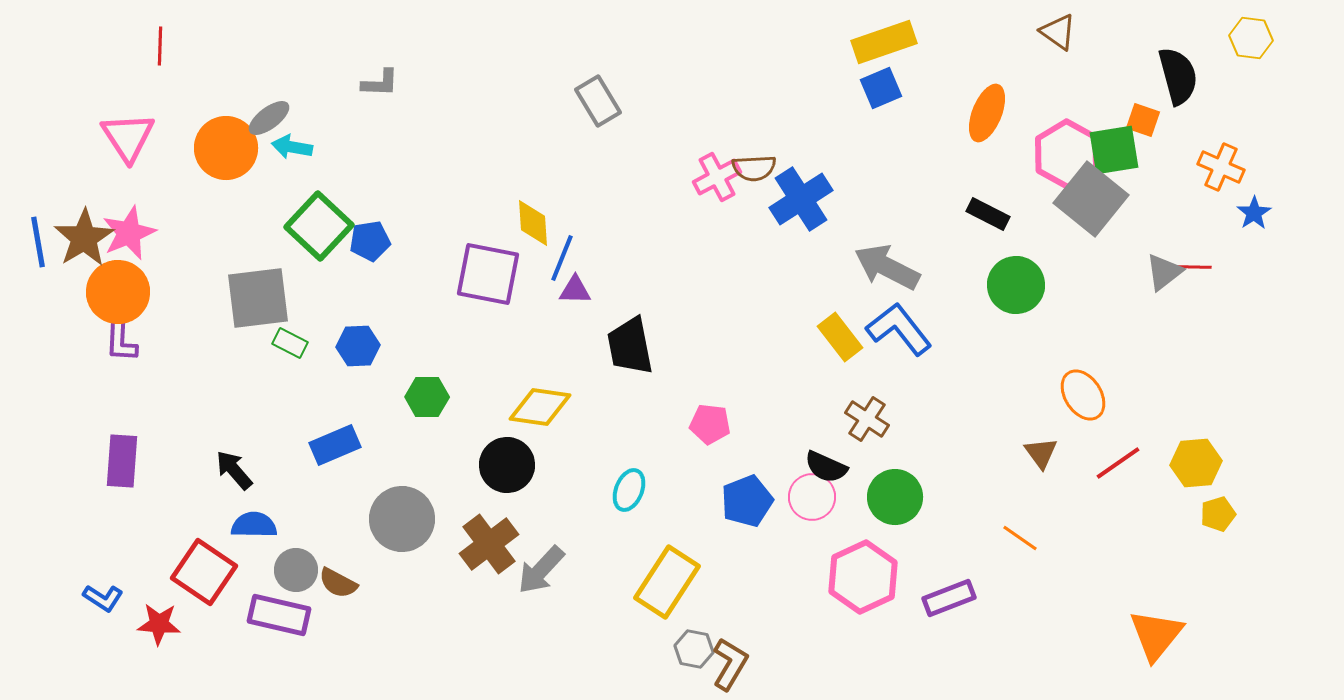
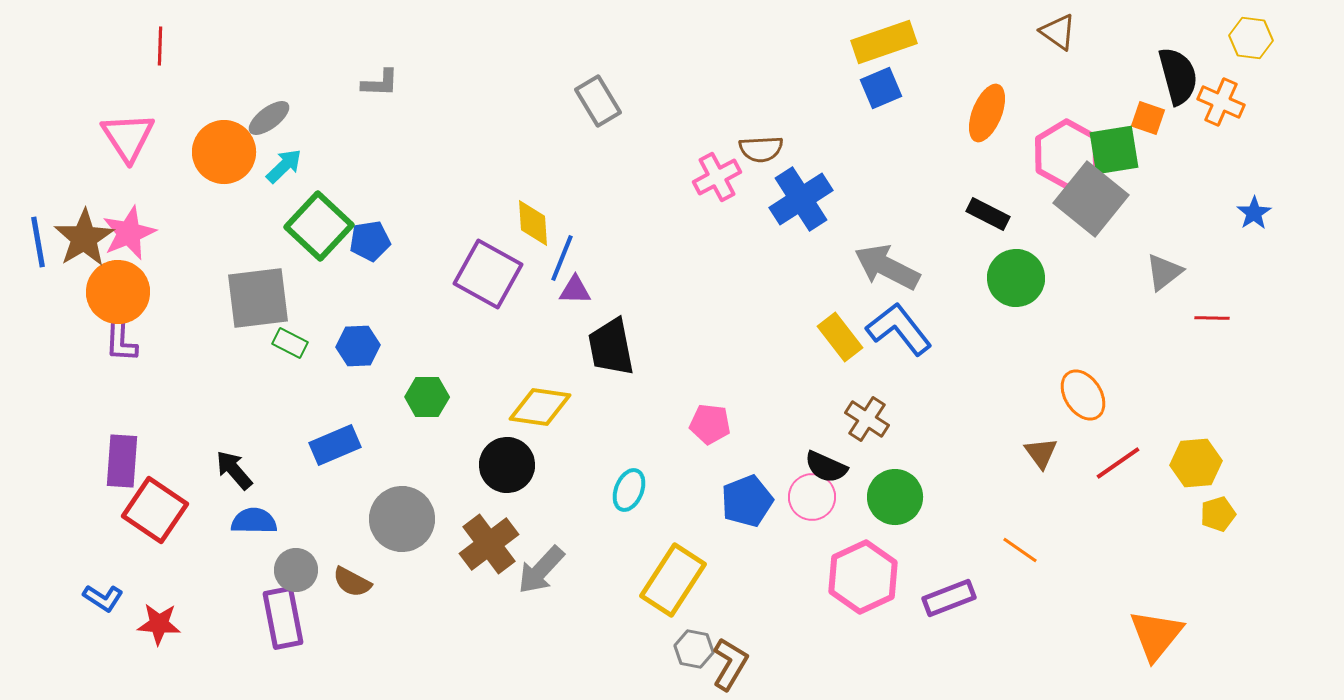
orange square at (1143, 120): moved 5 px right, 2 px up
cyan arrow at (292, 147): moved 8 px left, 19 px down; rotated 126 degrees clockwise
orange circle at (226, 148): moved 2 px left, 4 px down
orange cross at (1221, 167): moved 65 px up
brown semicircle at (754, 168): moved 7 px right, 19 px up
red line at (1194, 267): moved 18 px right, 51 px down
purple square at (488, 274): rotated 18 degrees clockwise
green circle at (1016, 285): moved 7 px up
black trapezoid at (630, 346): moved 19 px left, 1 px down
blue semicircle at (254, 525): moved 4 px up
orange line at (1020, 538): moved 12 px down
red square at (204, 572): moved 49 px left, 62 px up
yellow rectangle at (667, 582): moved 6 px right, 2 px up
brown semicircle at (338, 583): moved 14 px right, 1 px up
purple rectangle at (279, 615): moved 4 px right, 3 px down; rotated 66 degrees clockwise
